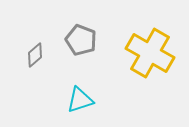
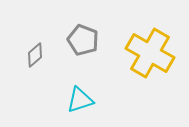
gray pentagon: moved 2 px right
